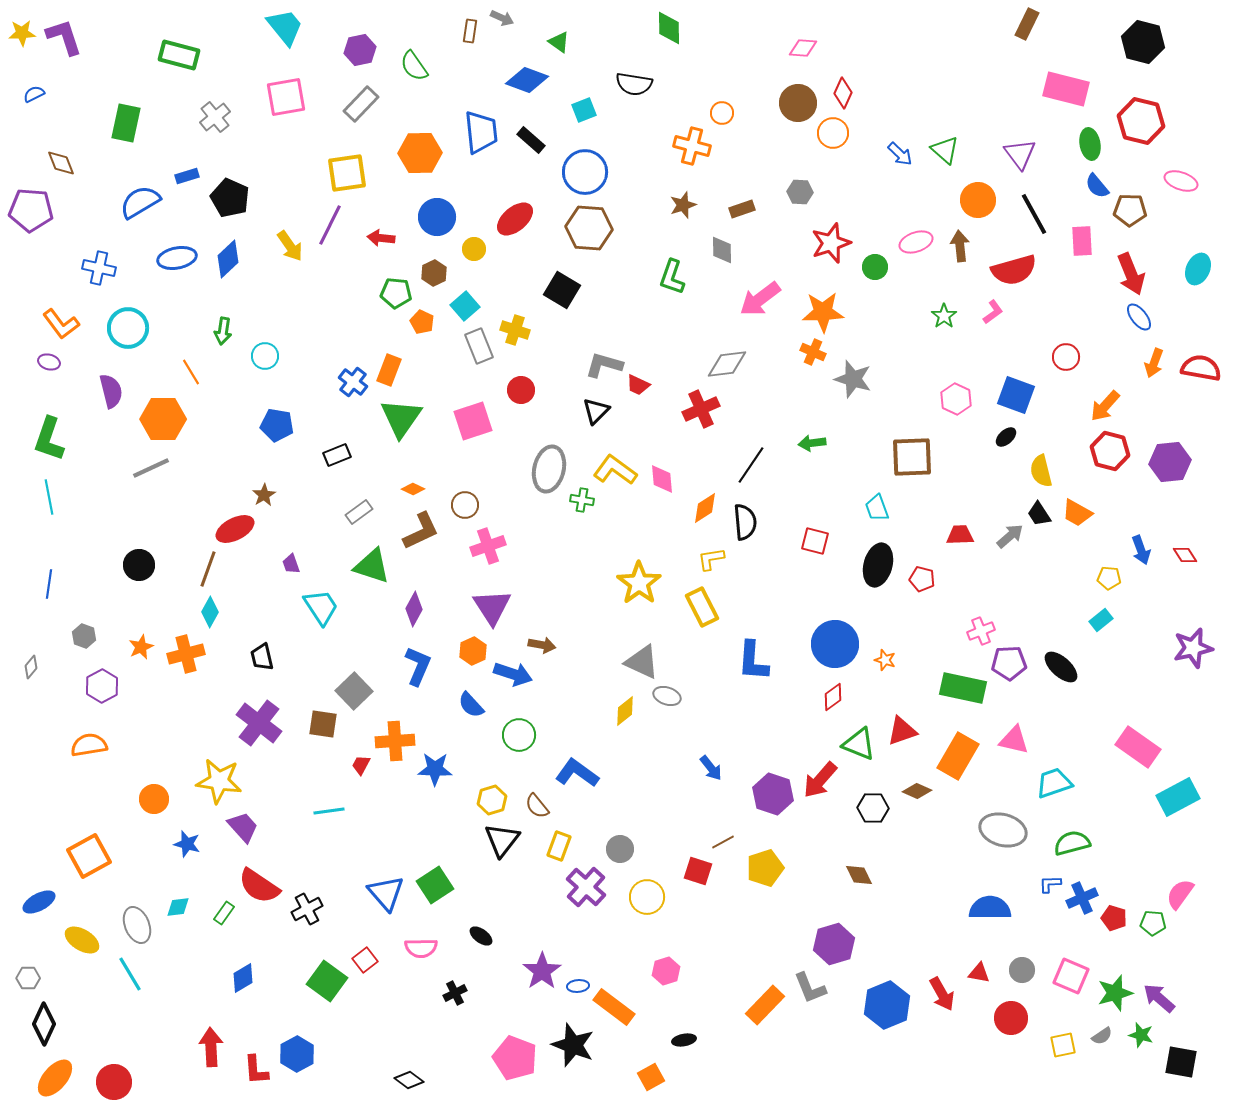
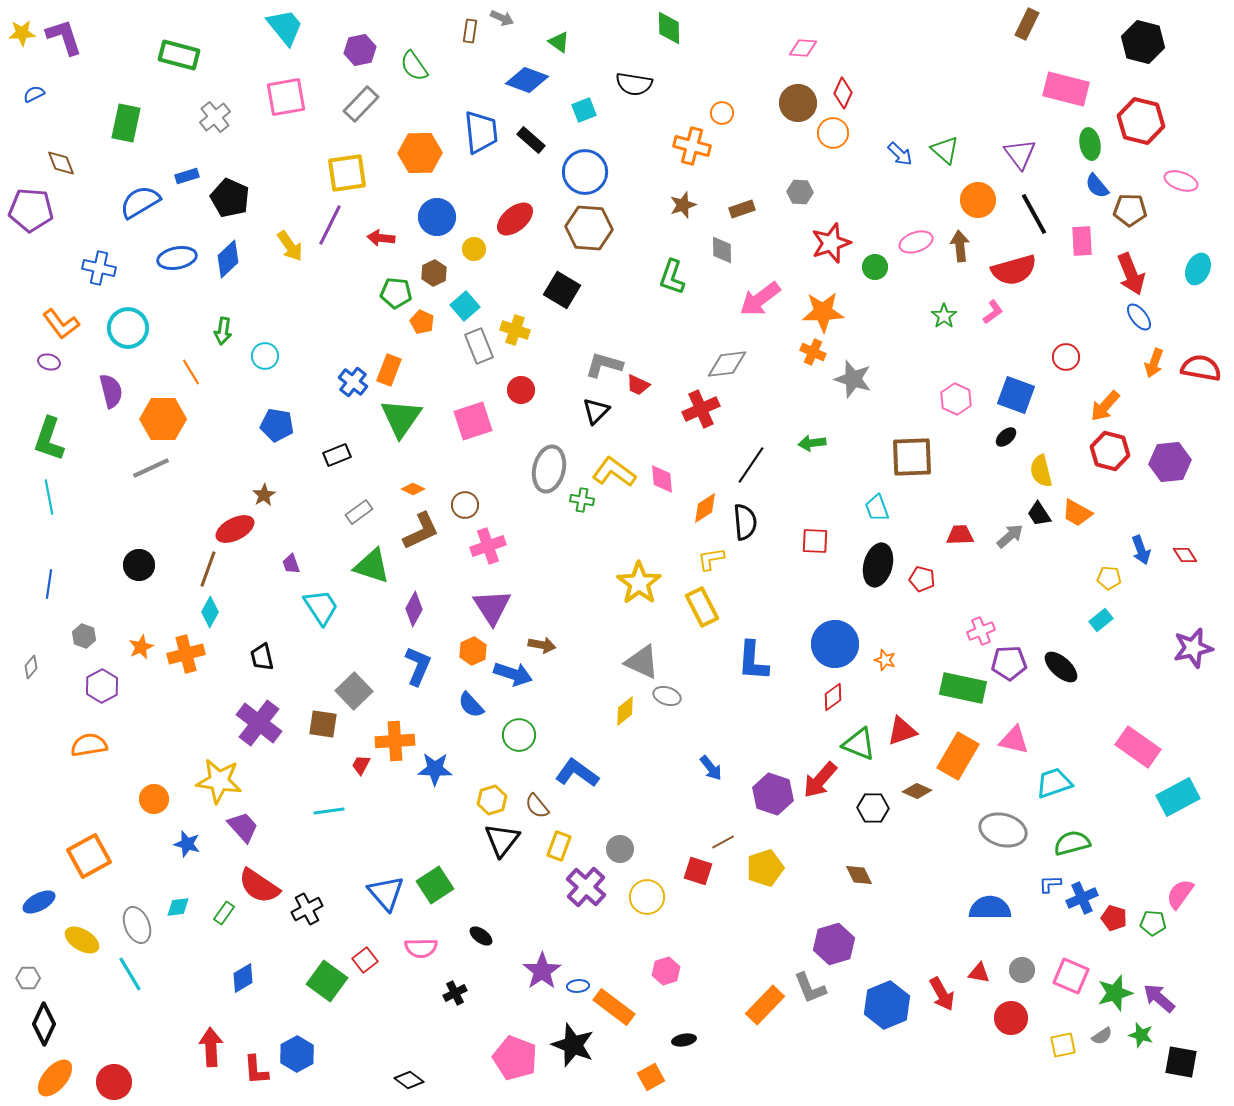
yellow L-shape at (615, 470): moved 1 px left, 2 px down
red square at (815, 541): rotated 12 degrees counterclockwise
